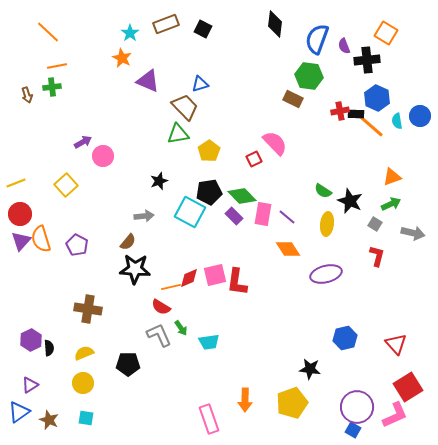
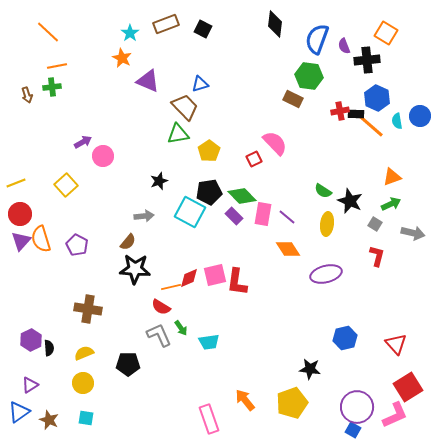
orange arrow at (245, 400): rotated 140 degrees clockwise
